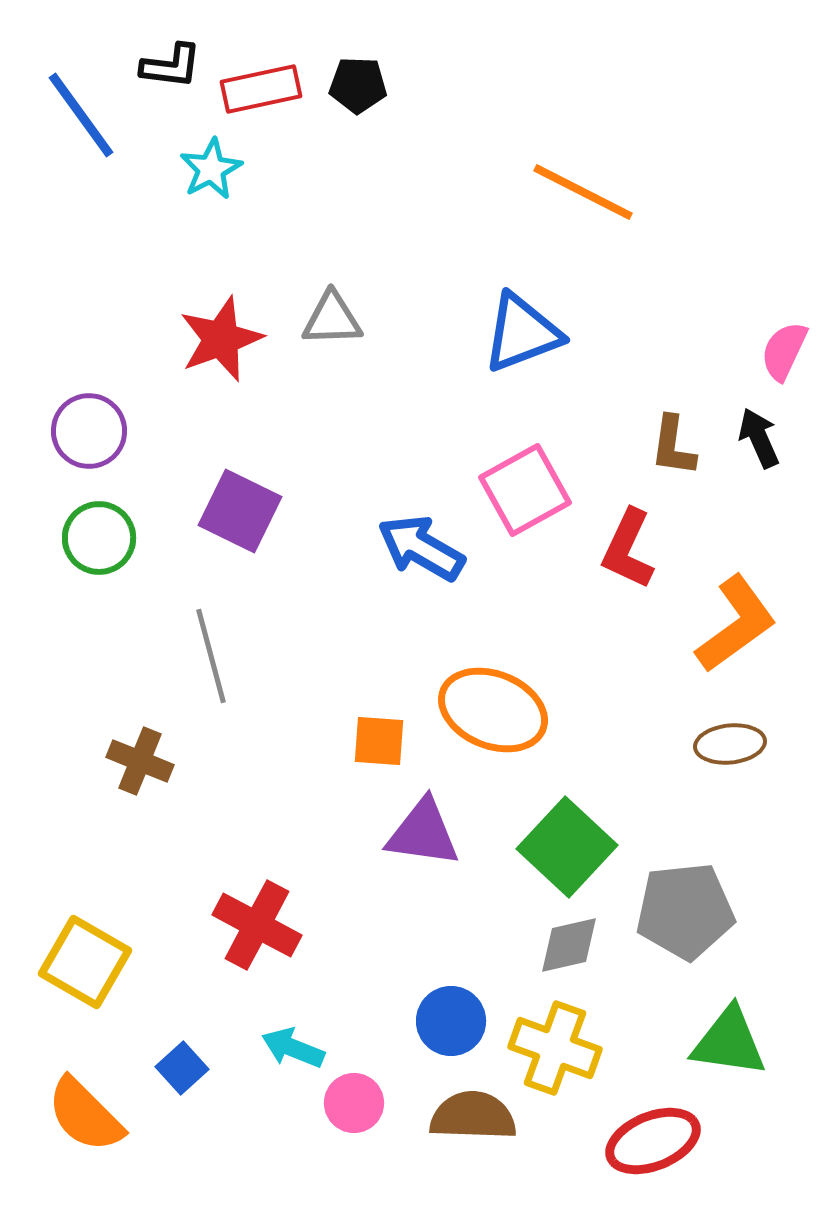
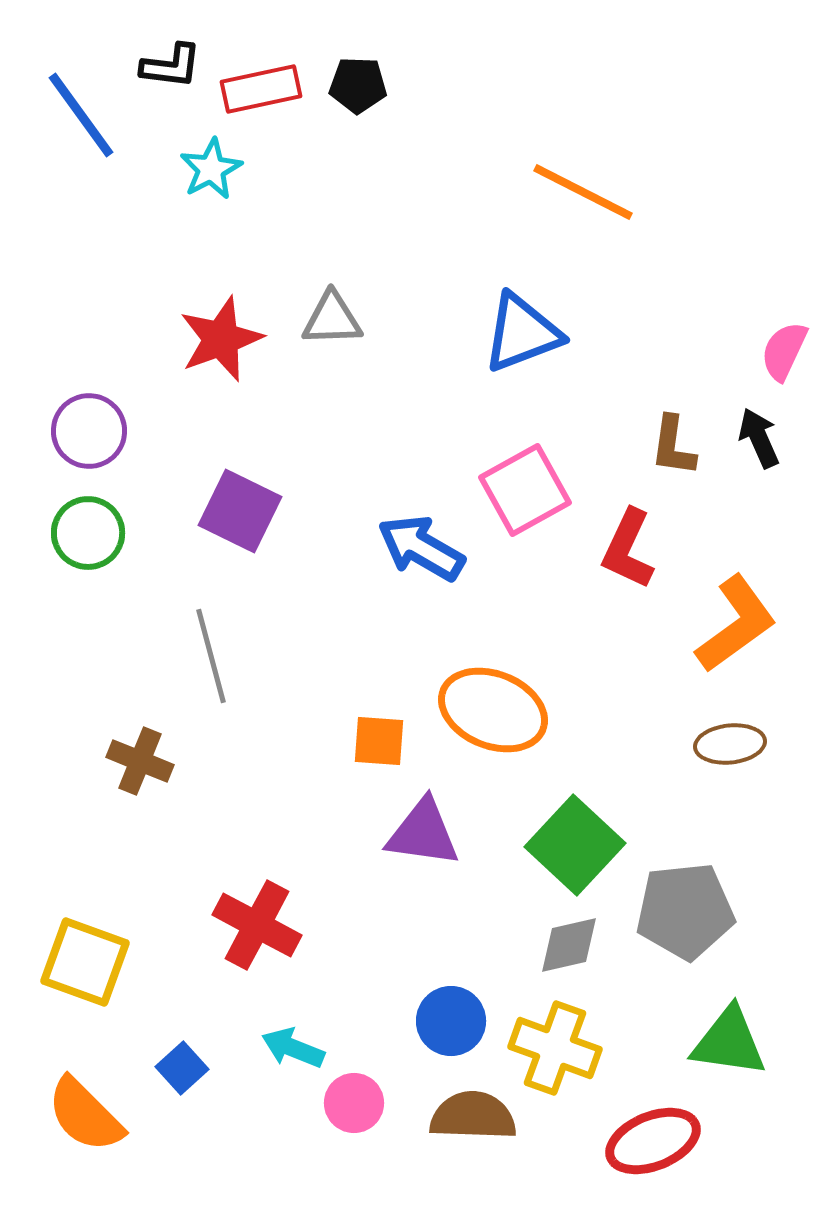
green circle: moved 11 px left, 5 px up
green square: moved 8 px right, 2 px up
yellow square: rotated 10 degrees counterclockwise
